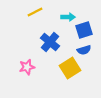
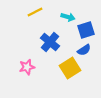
cyan arrow: rotated 16 degrees clockwise
blue square: moved 2 px right
blue semicircle: rotated 16 degrees counterclockwise
